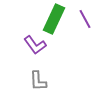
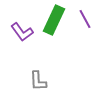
green rectangle: moved 1 px down
purple L-shape: moved 13 px left, 13 px up
